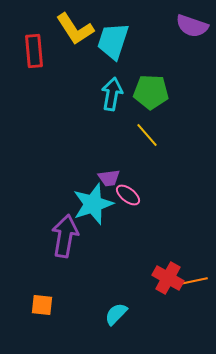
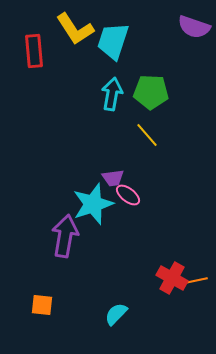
purple semicircle: moved 2 px right, 1 px down
purple trapezoid: moved 4 px right
red cross: moved 4 px right
